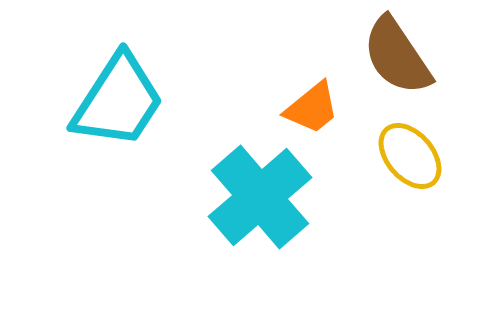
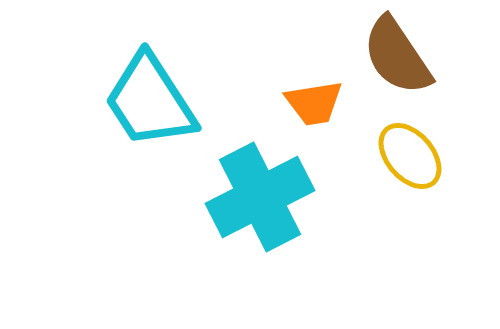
cyan trapezoid: moved 32 px right; rotated 114 degrees clockwise
orange trapezoid: moved 2 px right, 5 px up; rotated 30 degrees clockwise
cyan cross: rotated 14 degrees clockwise
